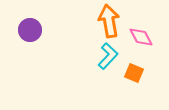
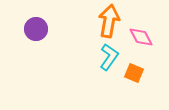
orange arrow: rotated 20 degrees clockwise
purple circle: moved 6 px right, 1 px up
cyan L-shape: moved 1 px right, 1 px down; rotated 8 degrees counterclockwise
